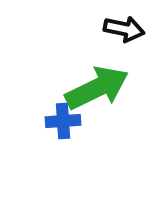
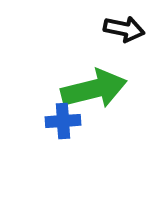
green arrow: moved 3 px left, 1 px down; rotated 12 degrees clockwise
